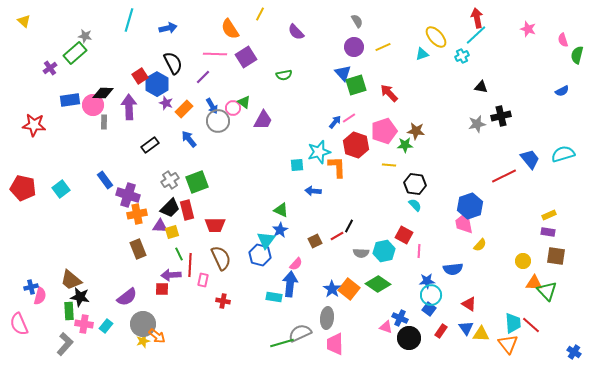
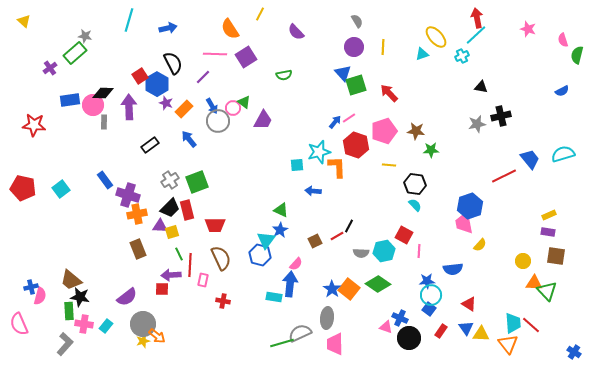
yellow line at (383, 47): rotated 63 degrees counterclockwise
green star at (405, 145): moved 26 px right, 5 px down
